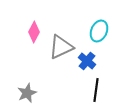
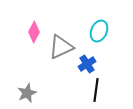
blue cross: moved 3 px down; rotated 18 degrees clockwise
